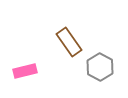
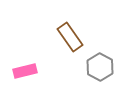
brown rectangle: moved 1 px right, 5 px up
